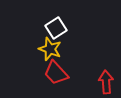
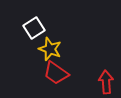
white square: moved 22 px left
red trapezoid: rotated 12 degrees counterclockwise
